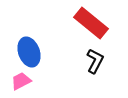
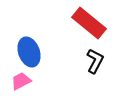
red rectangle: moved 2 px left
